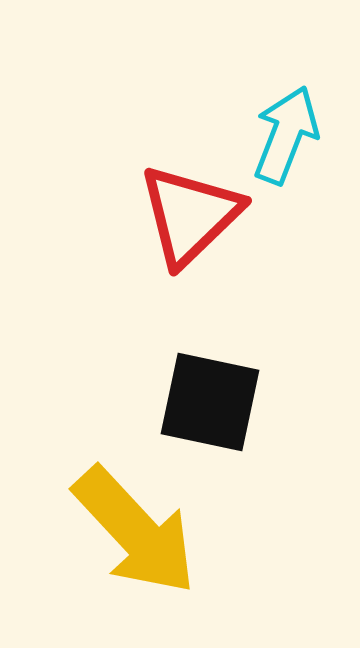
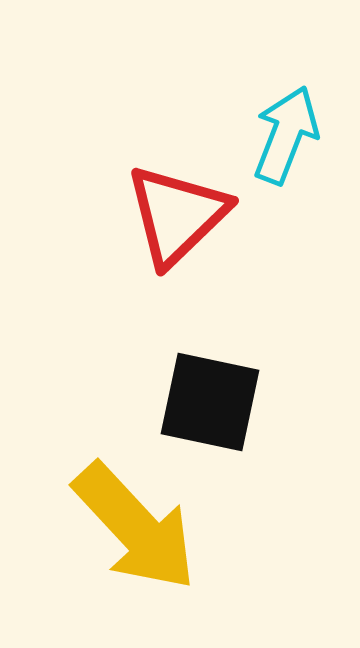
red triangle: moved 13 px left
yellow arrow: moved 4 px up
